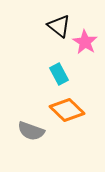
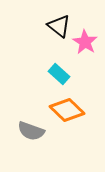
cyan rectangle: rotated 20 degrees counterclockwise
